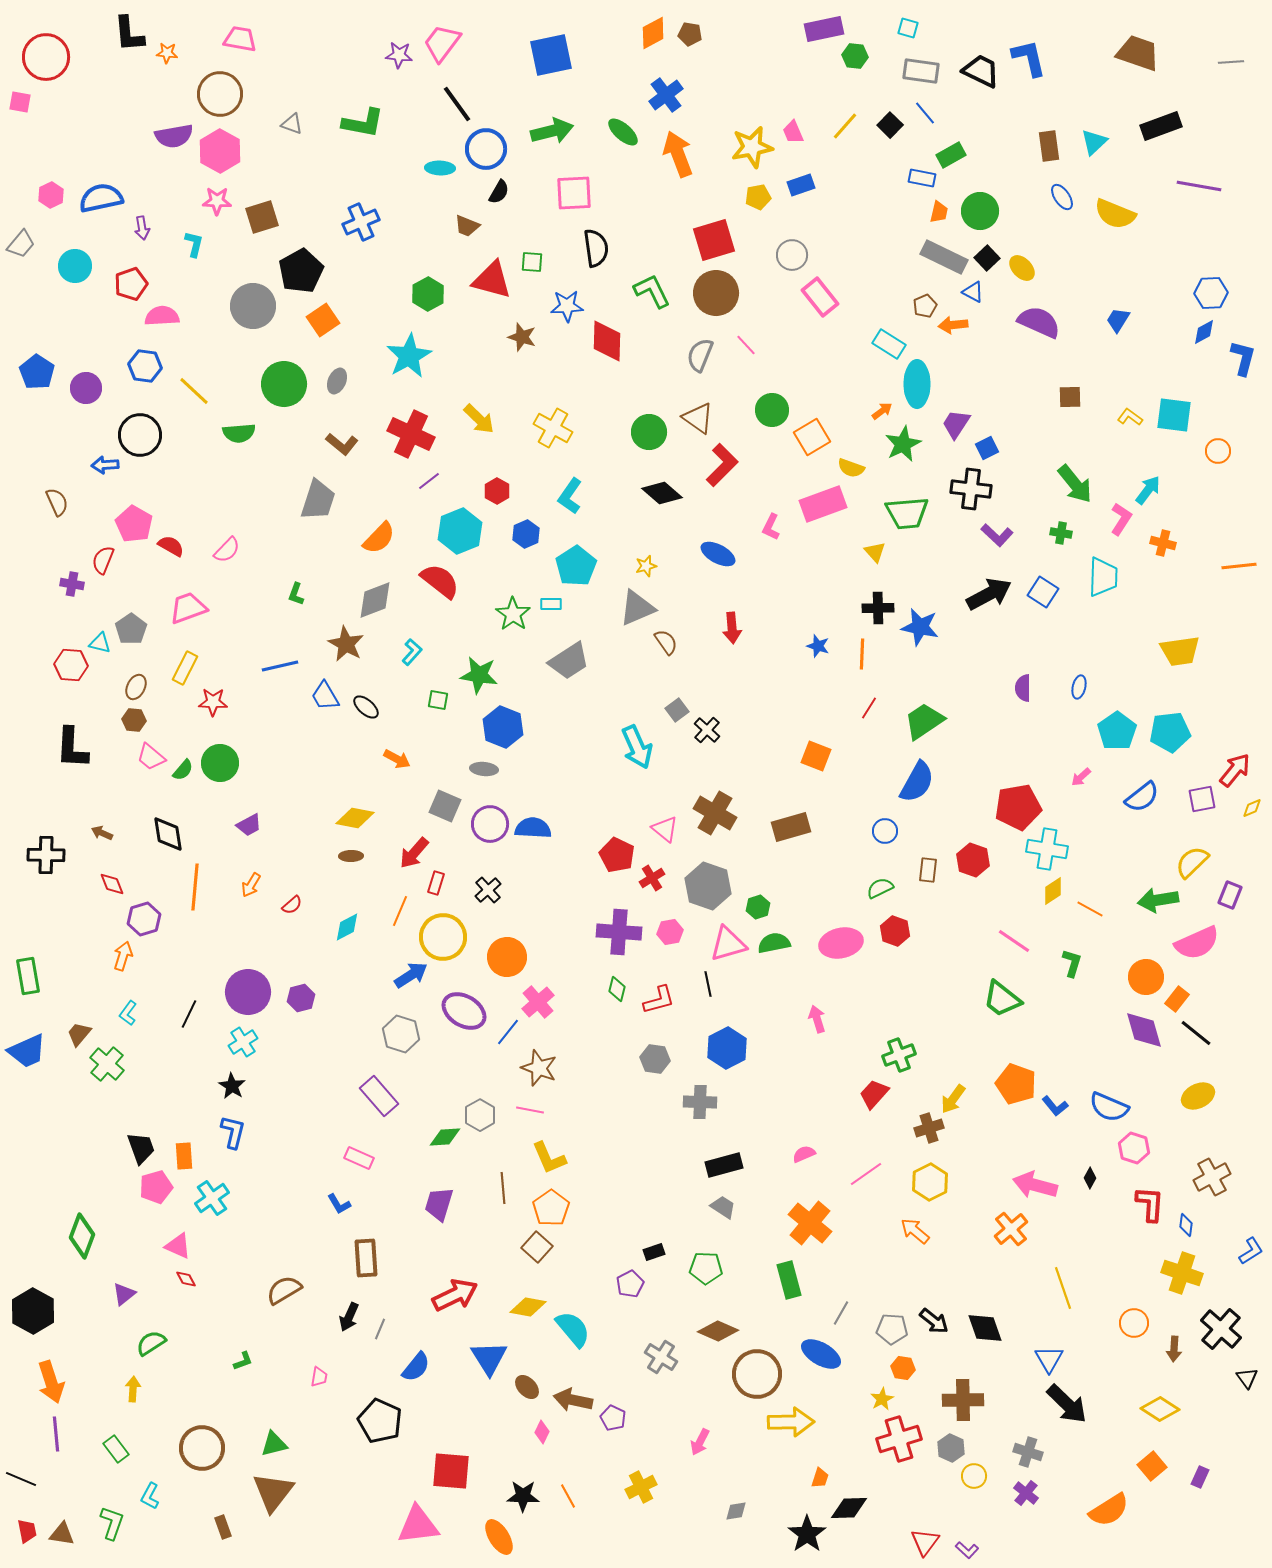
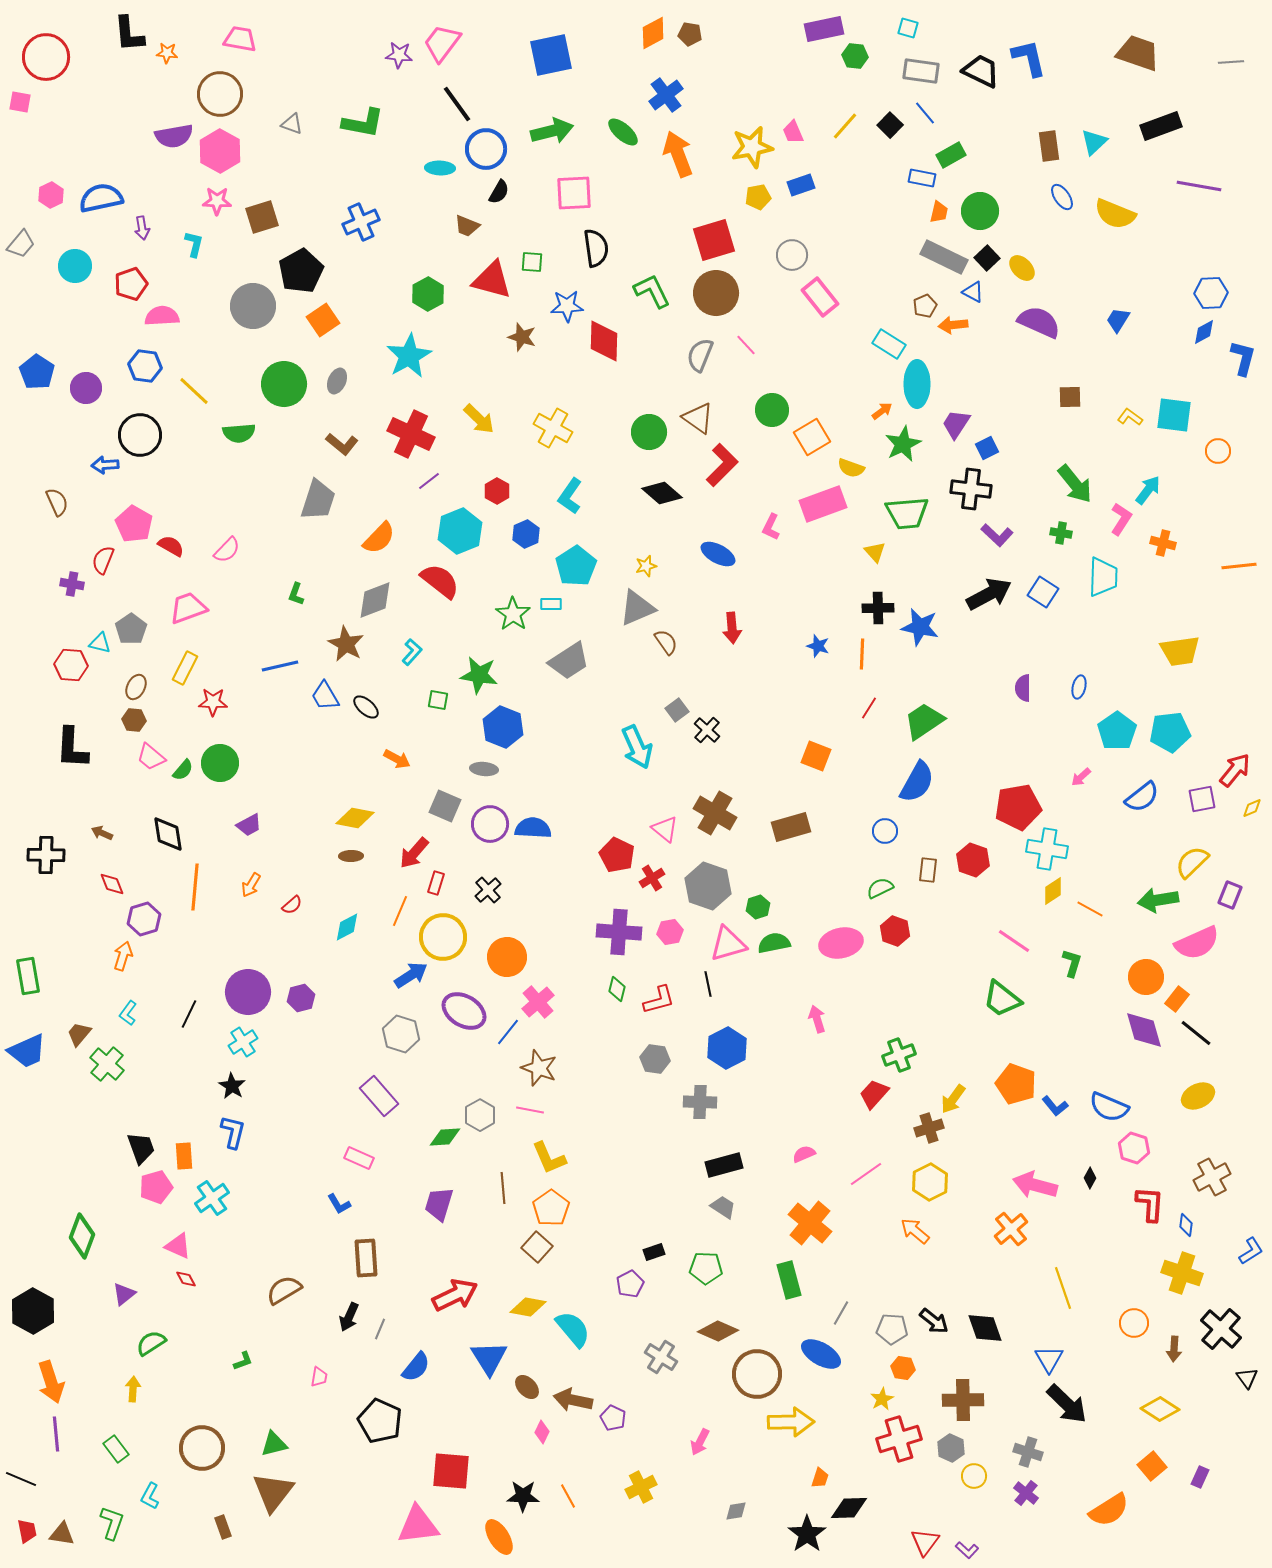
red diamond at (607, 341): moved 3 px left
